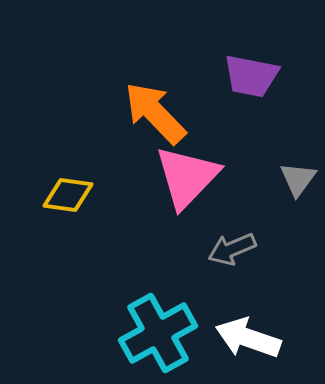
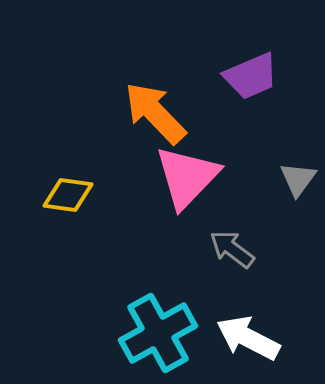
purple trapezoid: rotated 34 degrees counterclockwise
gray arrow: rotated 60 degrees clockwise
white arrow: rotated 8 degrees clockwise
